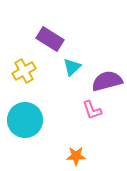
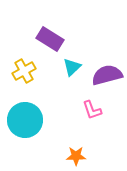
purple semicircle: moved 6 px up
